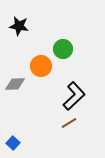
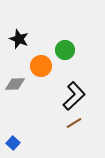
black star: moved 13 px down; rotated 12 degrees clockwise
green circle: moved 2 px right, 1 px down
brown line: moved 5 px right
